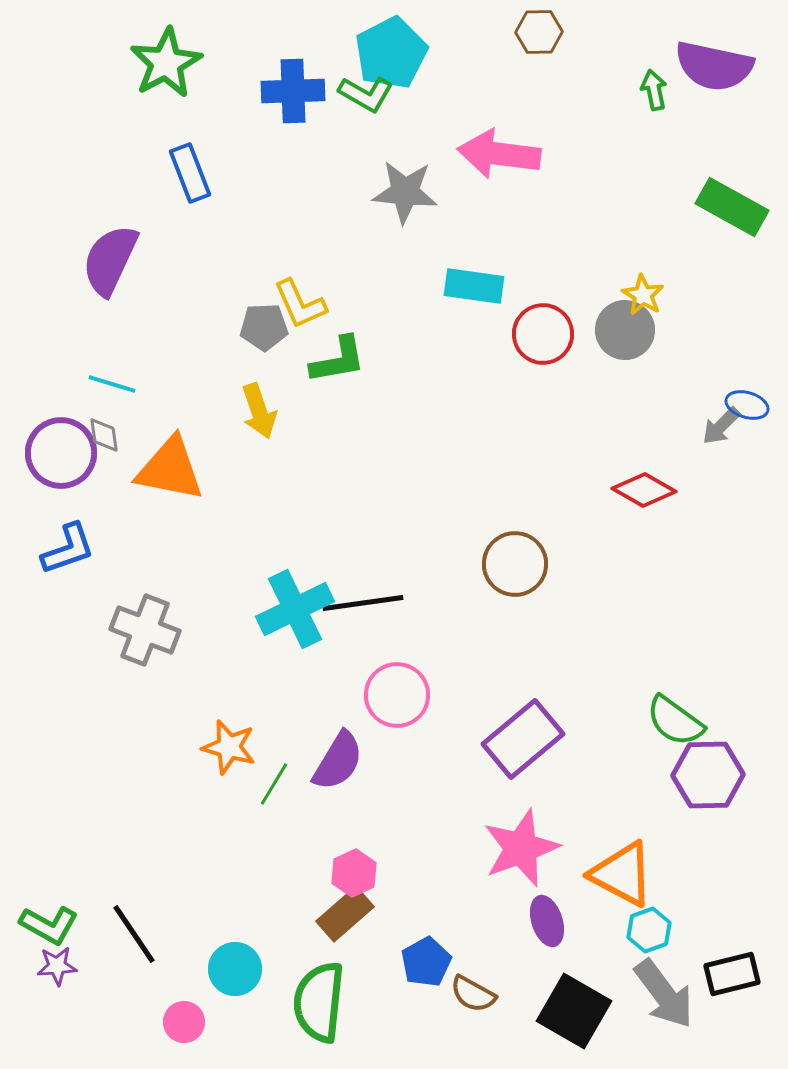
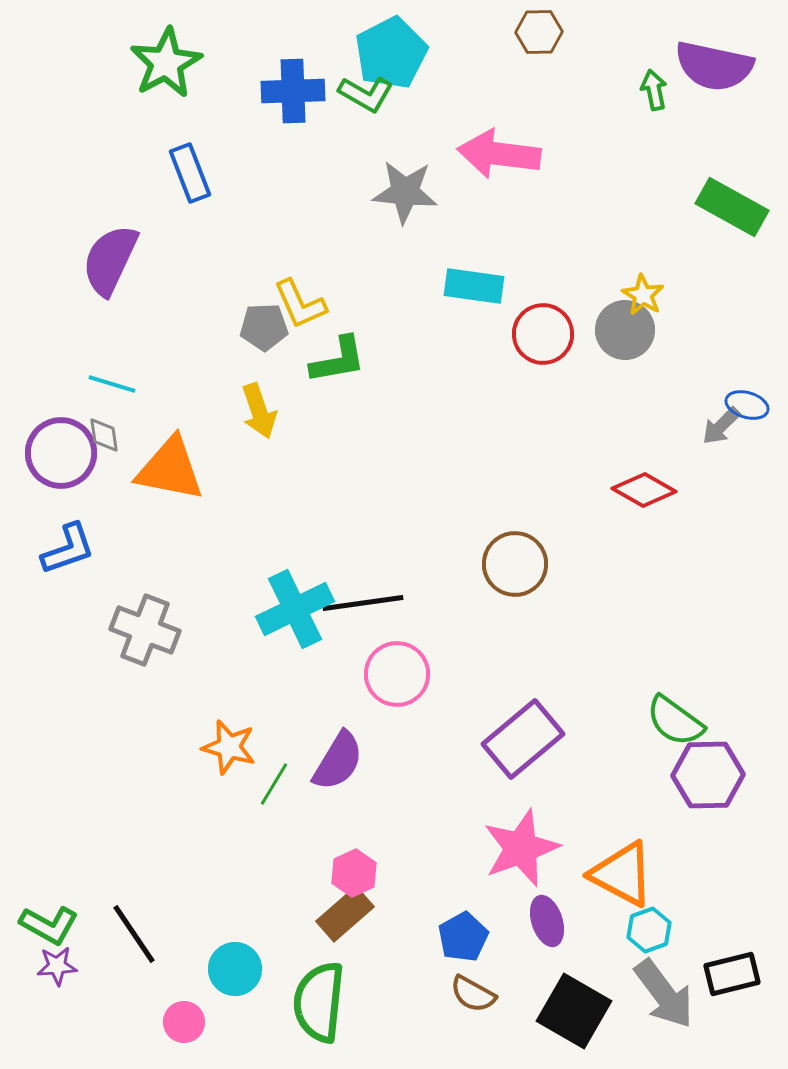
pink circle at (397, 695): moved 21 px up
blue pentagon at (426, 962): moved 37 px right, 25 px up
